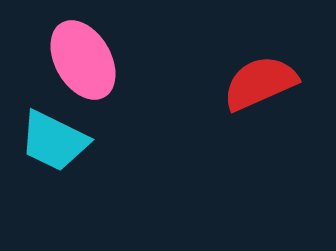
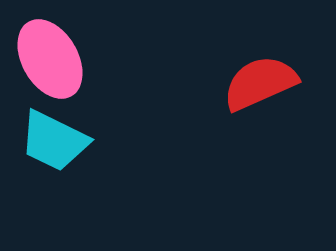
pink ellipse: moved 33 px left, 1 px up
